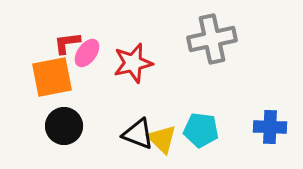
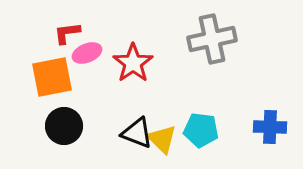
red L-shape: moved 10 px up
pink ellipse: rotated 32 degrees clockwise
red star: rotated 21 degrees counterclockwise
black triangle: moved 1 px left, 1 px up
